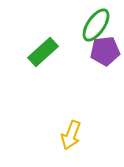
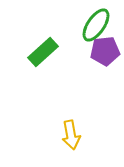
yellow arrow: rotated 32 degrees counterclockwise
